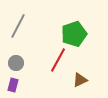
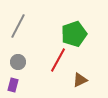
gray circle: moved 2 px right, 1 px up
